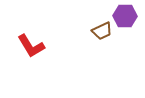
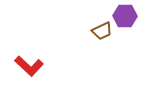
red L-shape: moved 2 px left, 20 px down; rotated 16 degrees counterclockwise
